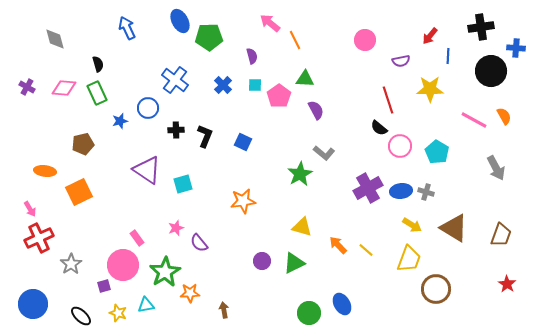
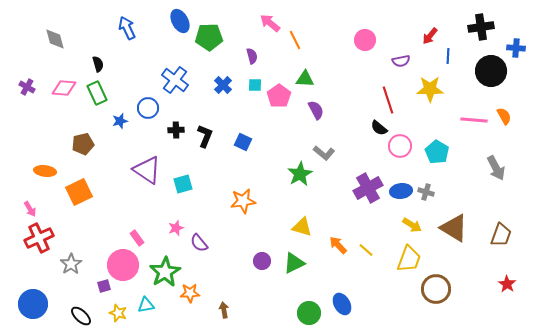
pink line at (474, 120): rotated 24 degrees counterclockwise
